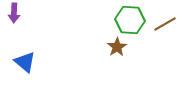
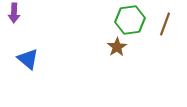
green hexagon: rotated 12 degrees counterclockwise
brown line: rotated 40 degrees counterclockwise
blue triangle: moved 3 px right, 3 px up
